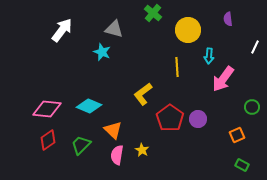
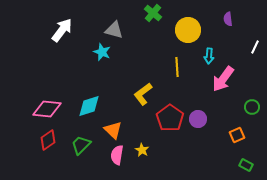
gray triangle: moved 1 px down
cyan diamond: rotated 40 degrees counterclockwise
green rectangle: moved 4 px right
